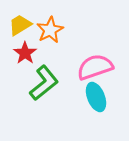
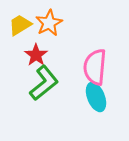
orange star: moved 1 px left, 7 px up
red star: moved 11 px right, 2 px down
pink semicircle: rotated 66 degrees counterclockwise
